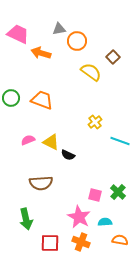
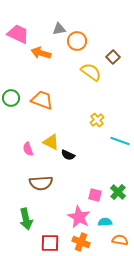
yellow cross: moved 2 px right, 2 px up
pink semicircle: moved 9 px down; rotated 88 degrees counterclockwise
